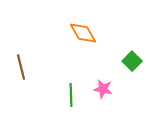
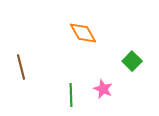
pink star: rotated 12 degrees clockwise
